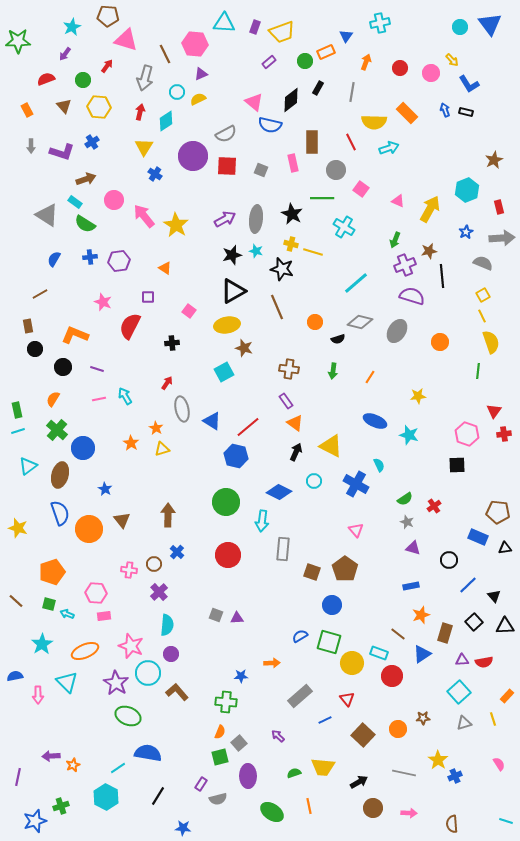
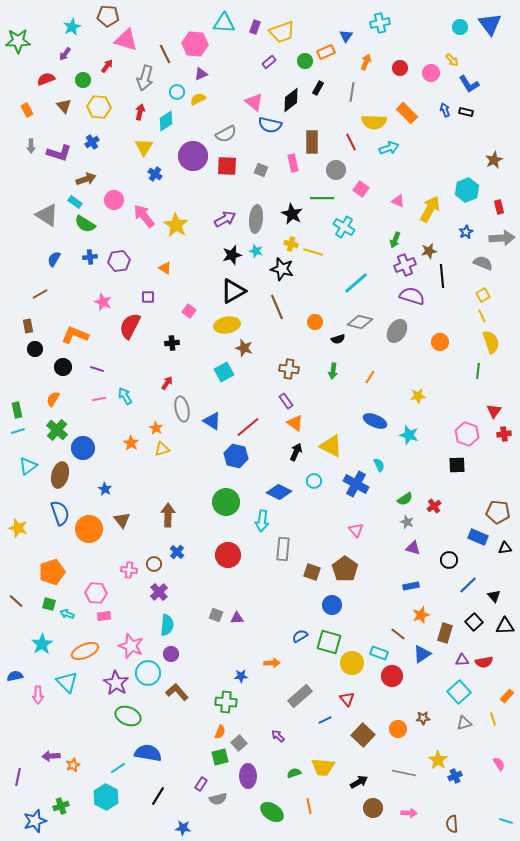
purple L-shape at (62, 152): moved 3 px left, 1 px down
